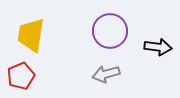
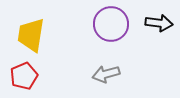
purple circle: moved 1 px right, 7 px up
black arrow: moved 1 px right, 24 px up
red pentagon: moved 3 px right
